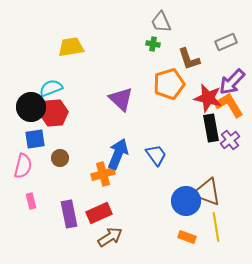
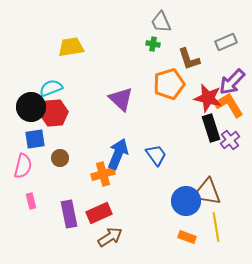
black rectangle: rotated 8 degrees counterclockwise
brown triangle: rotated 12 degrees counterclockwise
